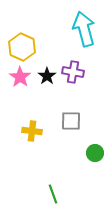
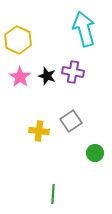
yellow hexagon: moved 4 px left, 7 px up
black star: rotated 18 degrees counterclockwise
gray square: rotated 35 degrees counterclockwise
yellow cross: moved 7 px right
green line: rotated 24 degrees clockwise
